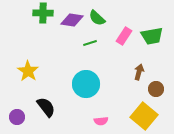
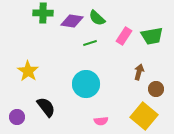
purple diamond: moved 1 px down
